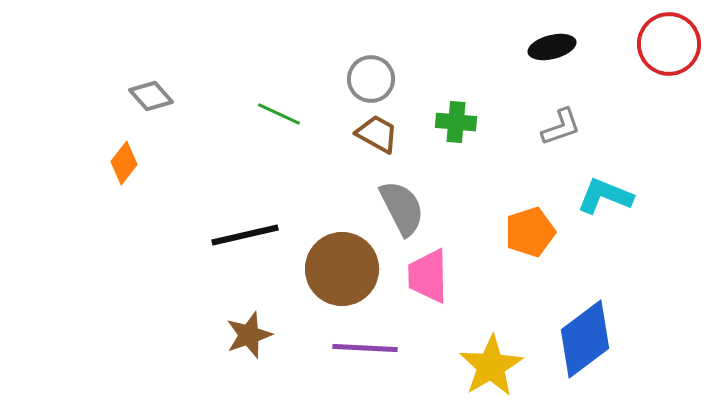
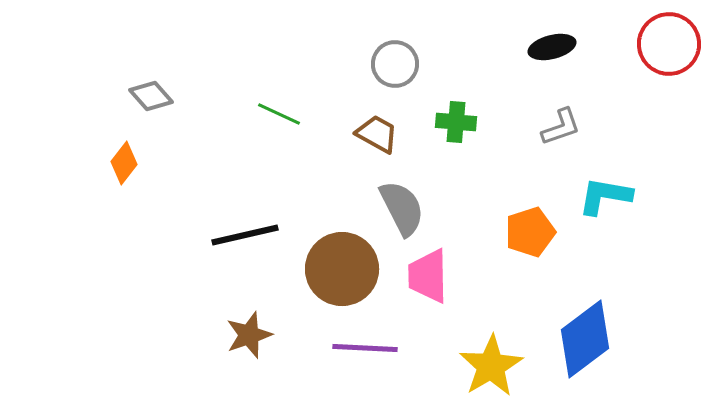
gray circle: moved 24 px right, 15 px up
cyan L-shape: rotated 12 degrees counterclockwise
